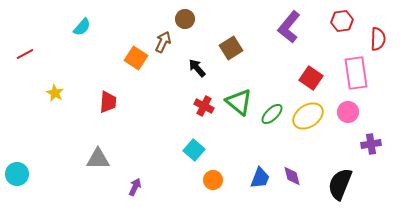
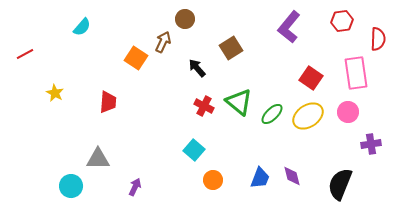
cyan circle: moved 54 px right, 12 px down
